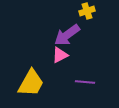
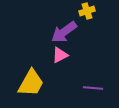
purple arrow: moved 3 px left, 3 px up
purple line: moved 8 px right, 6 px down
